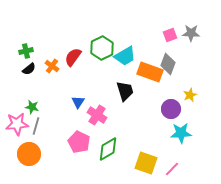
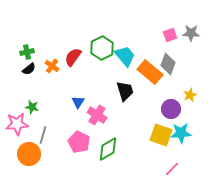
green cross: moved 1 px right, 1 px down
cyan trapezoid: rotated 100 degrees counterclockwise
orange rectangle: rotated 20 degrees clockwise
gray line: moved 7 px right, 9 px down
yellow square: moved 15 px right, 28 px up
